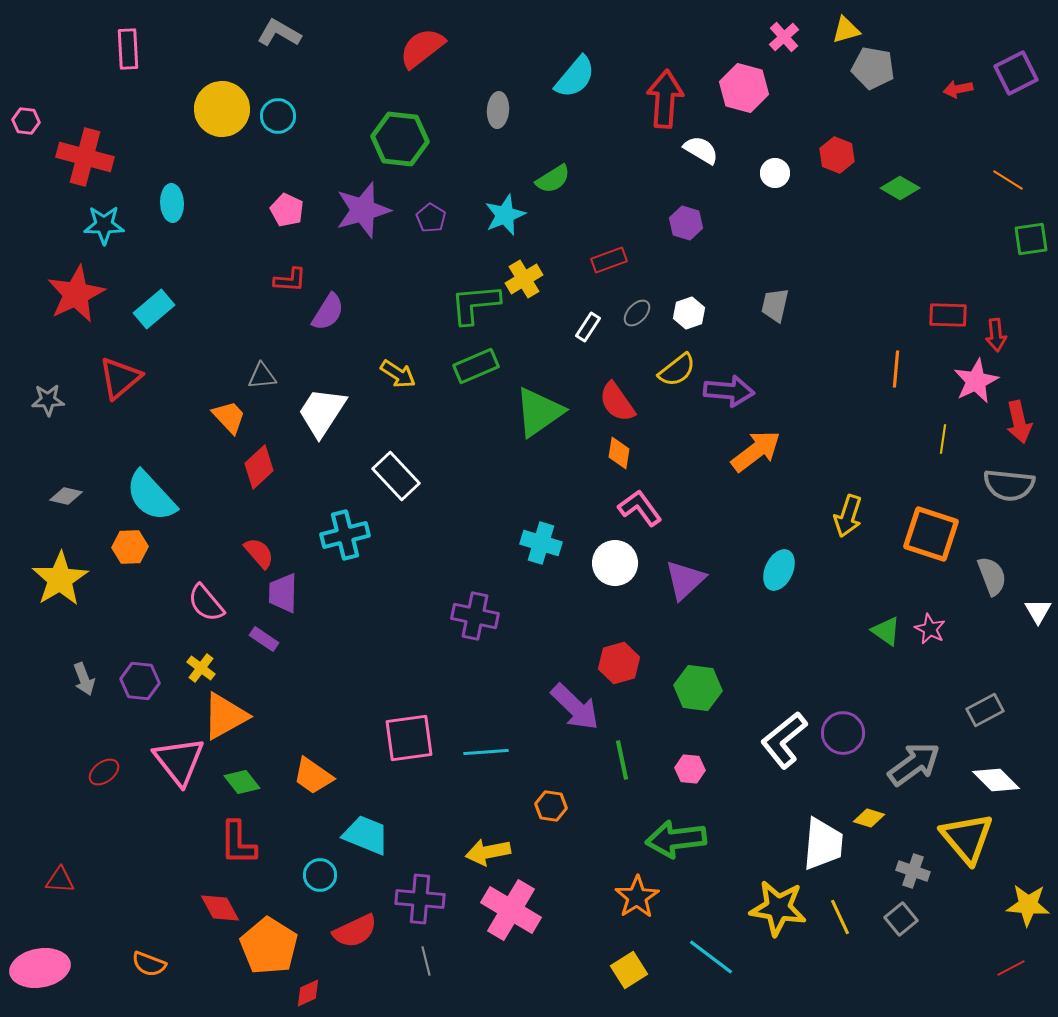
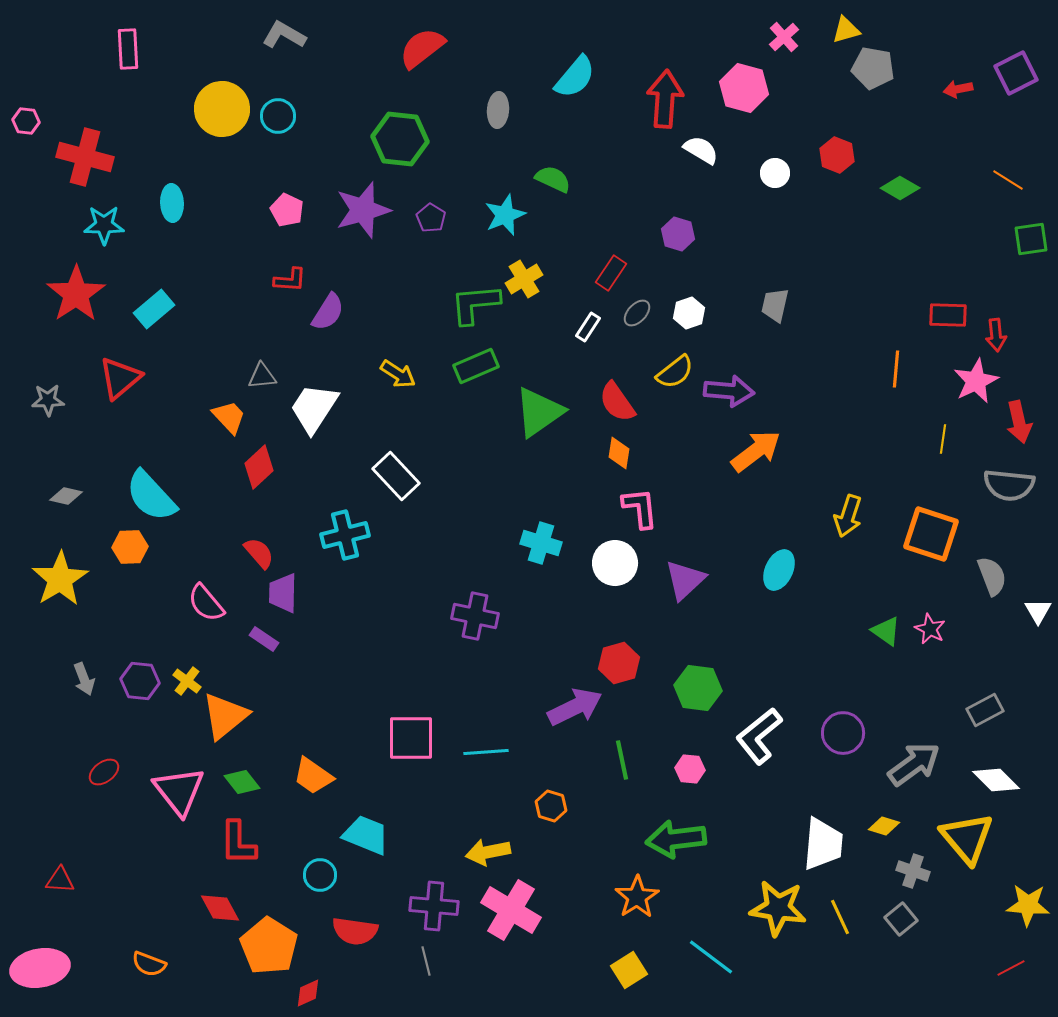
gray L-shape at (279, 33): moved 5 px right, 2 px down
green semicircle at (553, 179): rotated 123 degrees counterclockwise
purple hexagon at (686, 223): moved 8 px left, 11 px down
red rectangle at (609, 260): moved 2 px right, 13 px down; rotated 36 degrees counterclockwise
red star at (76, 294): rotated 8 degrees counterclockwise
yellow semicircle at (677, 370): moved 2 px left, 2 px down
white trapezoid at (322, 412): moved 8 px left, 4 px up
pink L-shape at (640, 508): rotated 30 degrees clockwise
yellow cross at (201, 668): moved 14 px left, 13 px down
purple arrow at (575, 707): rotated 70 degrees counterclockwise
orange triangle at (225, 716): rotated 10 degrees counterclockwise
pink square at (409, 738): moved 2 px right; rotated 8 degrees clockwise
white L-shape at (784, 740): moved 25 px left, 4 px up
pink triangle at (179, 761): moved 30 px down
orange hexagon at (551, 806): rotated 8 degrees clockwise
yellow diamond at (869, 818): moved 15 px right, 8 px down
purple cross at (420, 899): moved 14 px right, 7 px down
red semicircle at (355, 931): rotated 33 degrees clockwise
